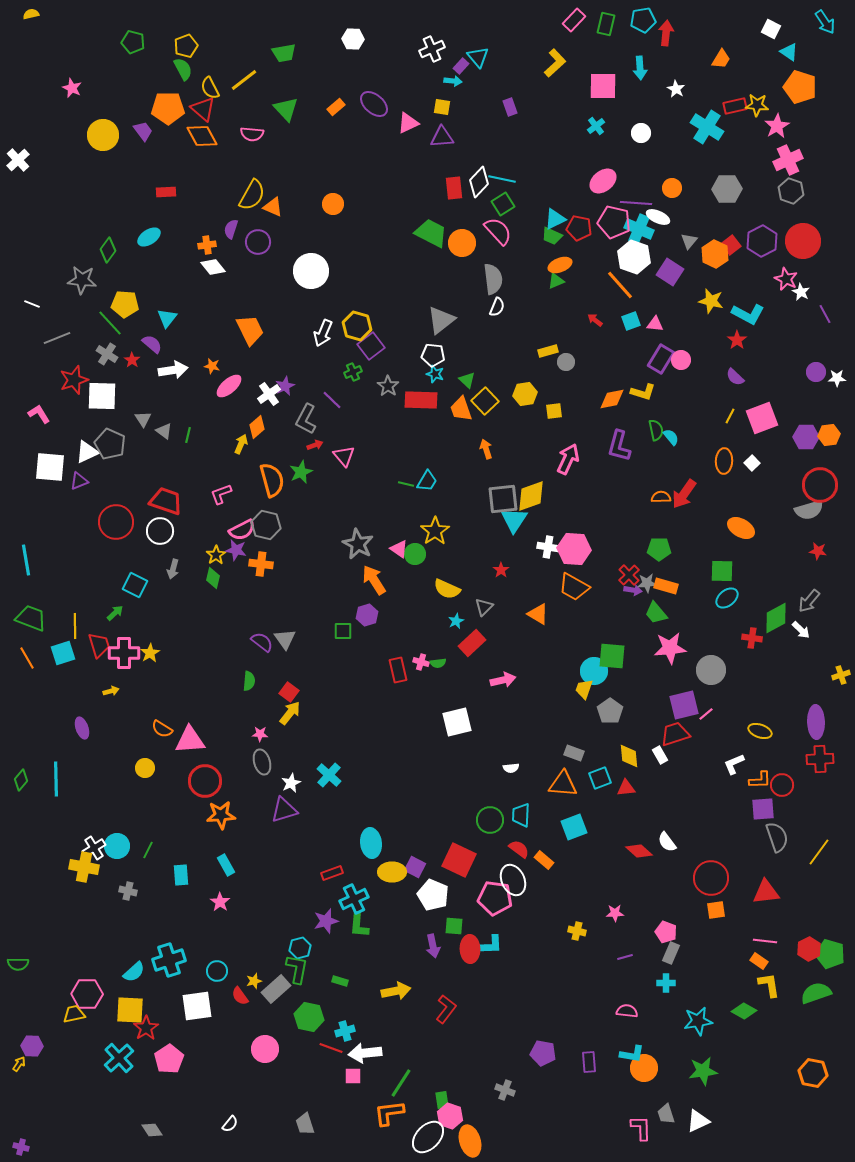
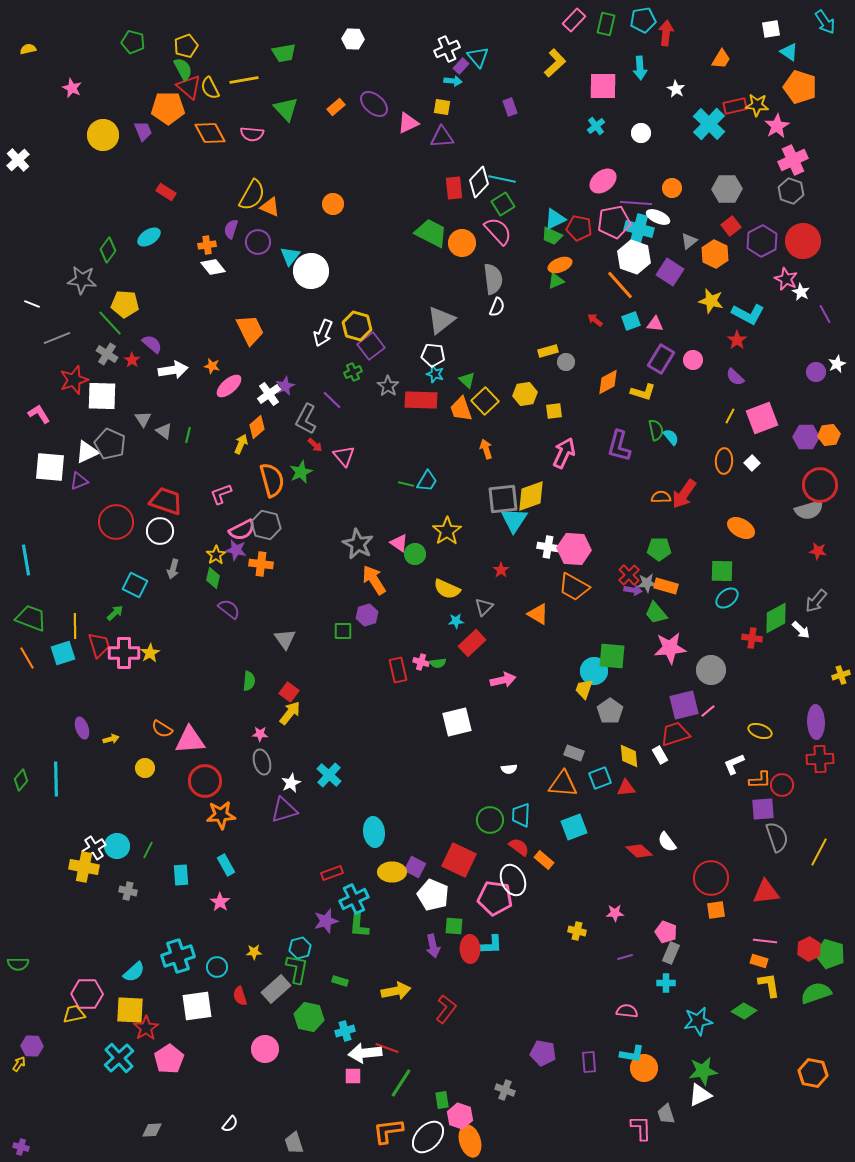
yellow semicircle at (31, 14): moved 3 px left, 35 px down
white square at (771, 29): rotated 36 degrees counterclockwise
white cross at (432, 49): moved 15 px right
yellow line at (244, 80): rotated 28 degrees clockwise
red triangle at (203, 109): moved 14 px left, 22 px up
cyan cross at (707, 127): moved 2 px right, 3 px up; rotated 12 degrees clockwise
purple trapezoid at (143, 131): rotated 15 degrees clockwise
orange diamond at (202, 136): moved 8 px right, 3 px up
pink cross at (788, 160): moved 5 px right
red rectangle at (166, 192): rotated 36 degrees clockwise
orange triangle at (273, 207): moved 3 px left
pink pentagon at (614, 222): rotated 24 degrees counterclockwise
cyan cross at (639, 229): rotated 8 degrees counterclockwise
gray triangle at (689, 241): rotated 12 degrees clockwise
red square at (731, 245): moved 19 px up
cyan triangle at (167, 318): moved 123 px right, 62 px up
pink circle at (681, 360): moved 12 px right
white star at (837, 378): moved 14 px up; rotated 24 degrees counterclockwise
orange diamond at (612, 399): moved 4 px left, 17 px up; rotated 16 degrees counterclockwise
red arrow at (315, 445): rotated 63 degrees clockwise
pink arrow at (568, 459): moved 4 px left, 6 px up
yellow star at (435, 531): moved 12 px right
pink triangle at (399, 549): moved 6 px up
gray arrow at (809, 601): moved 7 px right
cyan star at (456, 621): rotated 21 degrees clockwise
purple semicircle at (262, 642): moved 33 px left, 33 px up
yellow arrow at (111, 691): moved 48 px down
pink line at (706, 714): moved 2 px right, 3 px up
white semicircle at (511, 768): moved 2 px left, 1 px down
cyan ellipse at (371, 843): moved 3 px right, 11 px up
red semicircle at (519, 849): moved 2 px up
yellow line at (819, 852): rotated 8 degrees counterclockwise
cyan cross at (169, 960): moved 9 px right, 4 px up
orange rectangle at (759, 961): rotated 18 degrees counterclockwise
cyan circle at (217, 971): moved 4 px up
yellow star at (254, 981): moved 29 px up; rotated 14 degrees clockwise
red semicircle at (240, 996): rotated 18 degrees clockwise
red line at (331, 1048): moved 56 px right
orange L-shape at (389, 1113): moved 1 px left, 18 px down
pink hexagon at (450, 1116): moved 10 px right
white triangle at (698, 1121): moved 2 px right, 26 px up
gray trapezoid at (305, 1124): moved 11 px left, 19 px down
gray diamond at (152, 1130): rotated 60 degrees counterclockwise
